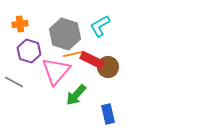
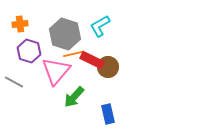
green arrow: moved 2 px left, 2 px down
